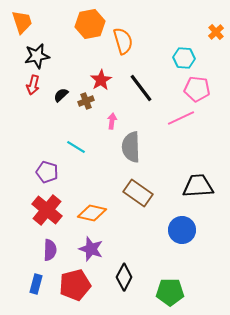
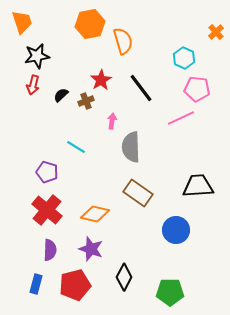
cyan hexagon: rotated 20 degrees clockwise
orange diamond: moved 3 px right, 1 px down
blue circle: moved 6 px left
